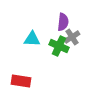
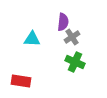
green cross: moved 16 px right, 16 px down
